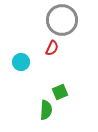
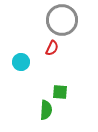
green square: rotated 28 degrees clockwise
